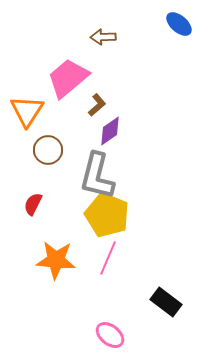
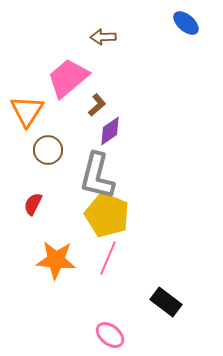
blue ellipse: moved 7 px right, 1 px up
